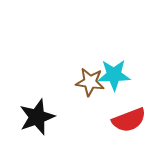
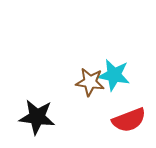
cyan star: rotated 12 degrees clockwise
black star: rotated 27 degrees clockwise
